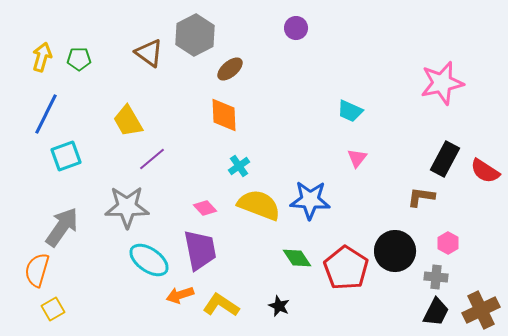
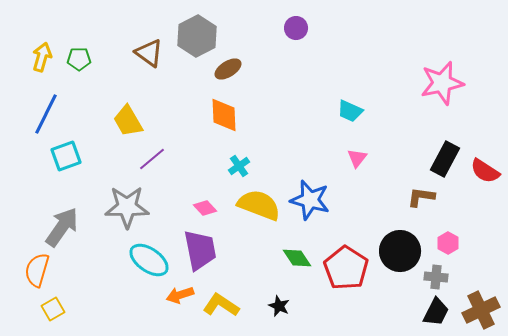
gray hexagon: moved 2 px right, 1 px down
brown ellipse: moved 2 px left; rotated 8 degrees clockwise
blue star: rotated 12 degrees clockwise
black circle: moved 5 px right
